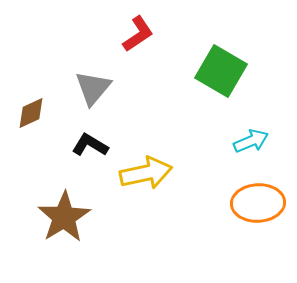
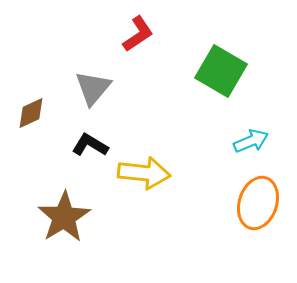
yellow arrow: moved 2 px left; rotated 18 degrees clockwise
orange ellipse: rotated 69 degrees counterclockwise
